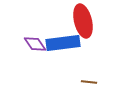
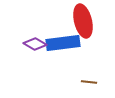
purple diamond: rotated 25 degrees counterclockwise
